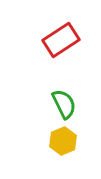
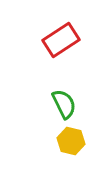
yellow hexagon: moved 8 px right; rotated 24 degrees counterclockwise
